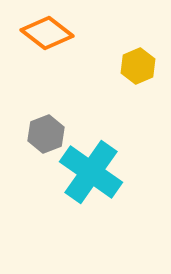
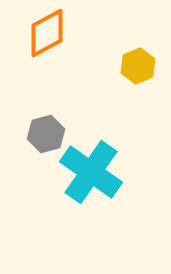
orange diamond: rotated 66 degrees counterclockwise
gray hexagon: rotated 6 degrees clockwise
